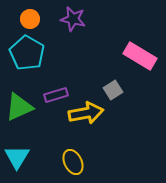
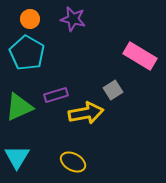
yellow ellipse: rotated 35 degrees counterclockwise
